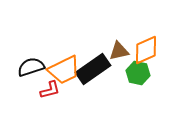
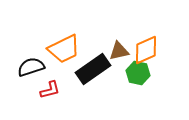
orange trapezoid: moved 21 px up
